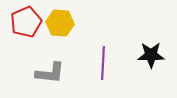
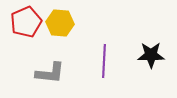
purple line: moved 1 px right, 2 px up
